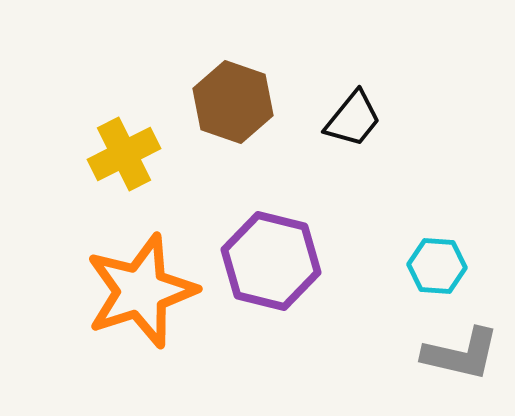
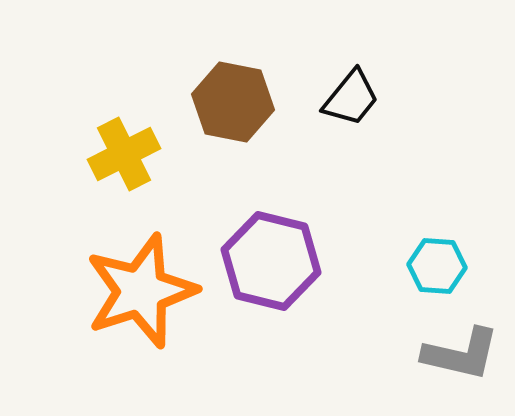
brown hexagon: rotated 8 degrees counterclockwise
black trapezoid: moved 2 px left, 21 px up
